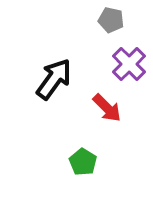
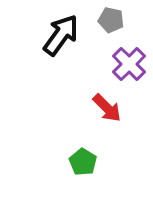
black arrow: moved 7 px right, 44 px up
